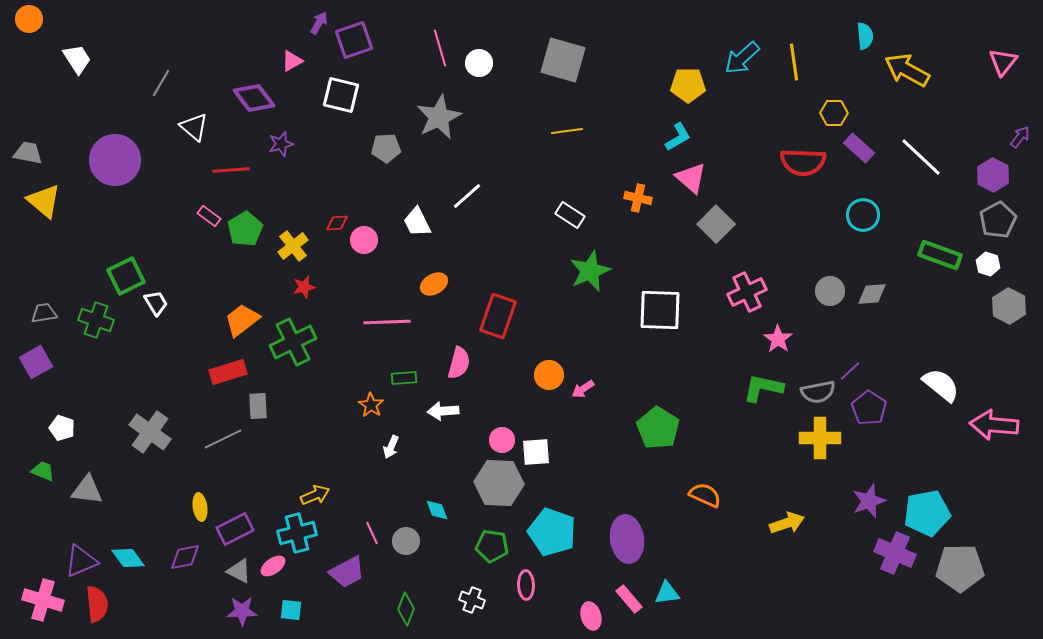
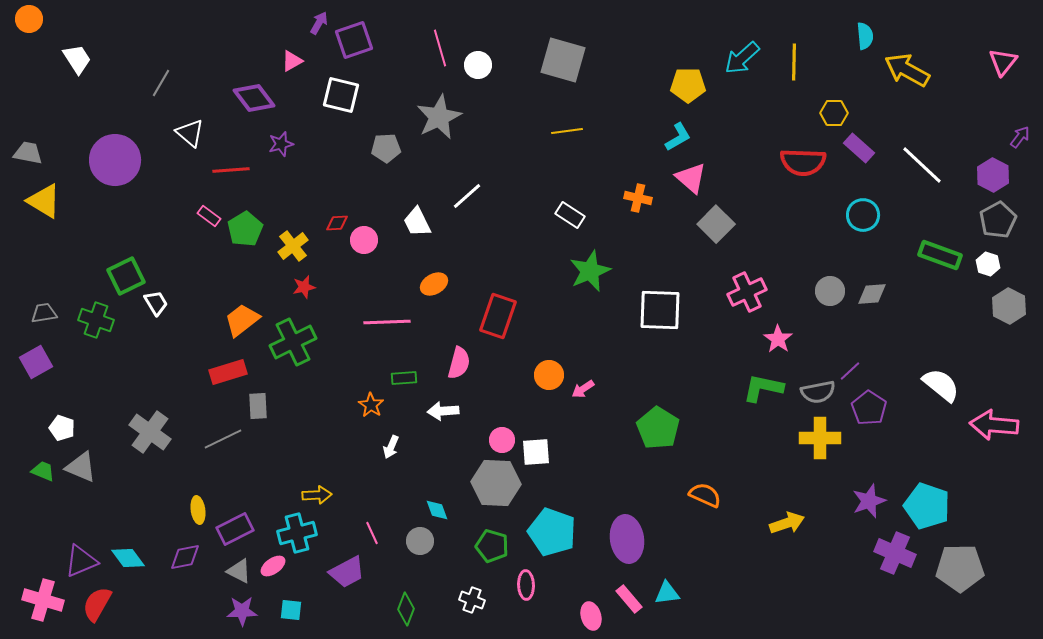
yellow line at (794, 62): rotated 9 degrees clockwise
white circle at (479, 63): moved 1 px left, 2 px down
white triangle at (194, 127): moved 4 px left, 6 px down
white line at (921, 157): moved 1 px right, 8 px down
yellow triangle at (44, 201): rotated 9 degrees counterclockwise
gray hexagon at (499, 483): moved 3 px left
gray triangle at (87, 490): moved 6 px left, 23 px up; rotated 16 degrees clockwise
yellow arrow at (315, 495): moved 2 px right; rotated 20 degrees clockwise
yellow ellipse at (200, 507): moved 2 px left, 3 px down
cyan pentagon at (927, 513): moved 7 px up; rotated 30 degrees clockwise
gray circle at (406, 541): moved 14 px right
green pentagon at (492, 546): rotated 8 degrees clockwise
red semicircle at (97, 604): rotated 144 degrees counterclockwise
